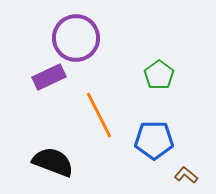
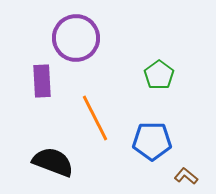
purple rectangle: moved 7 px left, 4 px down; rotated 68 degrees counterclockwise
orange line: moved 4 px left, 3 px down
blue pentagon: moved 2 px left, 1 px down
brown L-shape: moved 1 px down
